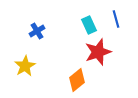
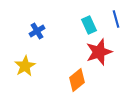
red star: moved 1 px right
